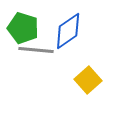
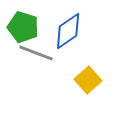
green pentagon: moved 1 px up
gray line: moved 3 px down; rotated 16 degrees clockwise
